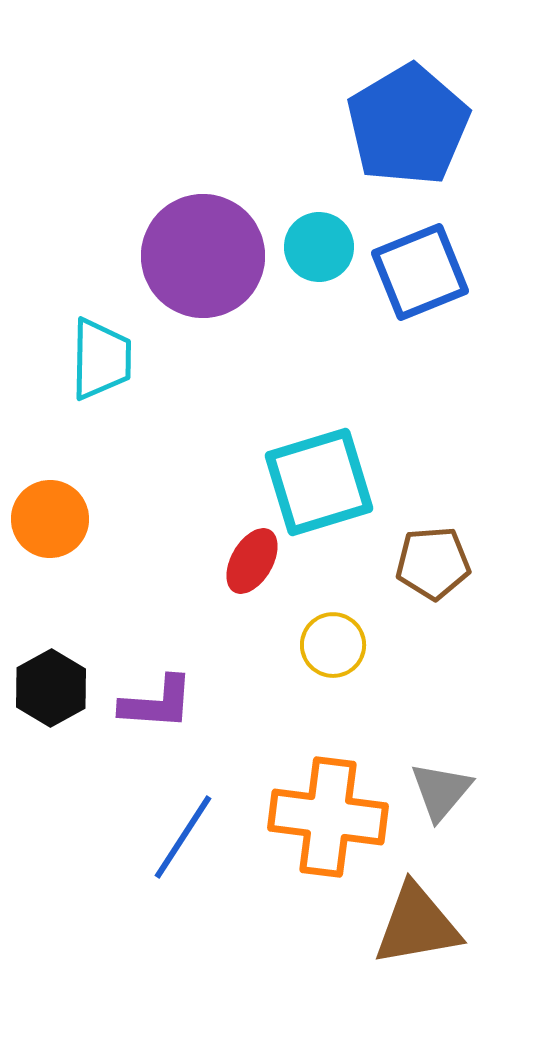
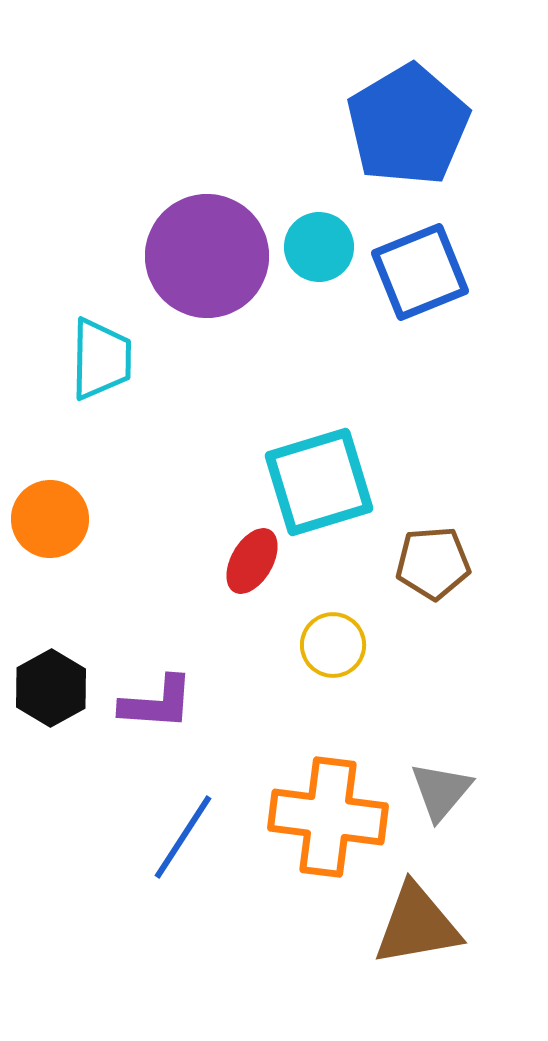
purple circle: moved 4 px right
